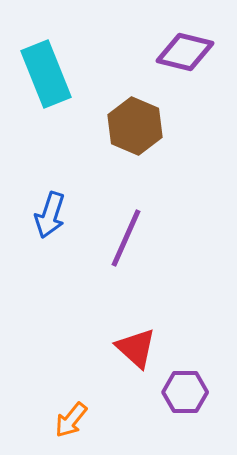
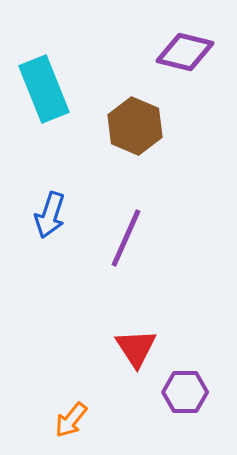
cyan rectangle: moved 2 px left, 15 px down
red triangle: rotated 15 degrees clockwise
